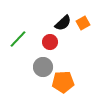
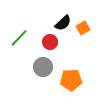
orange square: moved 5 px down
green line: moved 1 px right, 1 px up
orange pentagon: moved 8 px right, 2 px up
